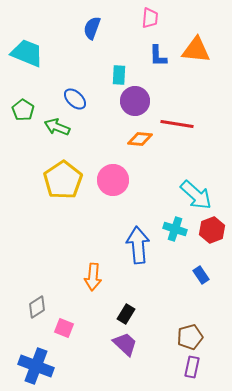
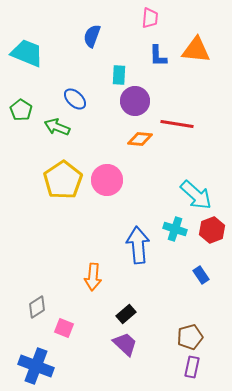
blue semicircle: moved 8 px down
green pentagon: moved 2 px left
pink circle: moved 6 px left
black rectangle: rotated 18 degrees clockwise
